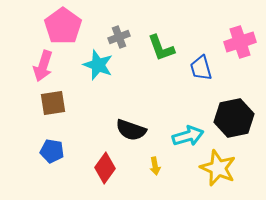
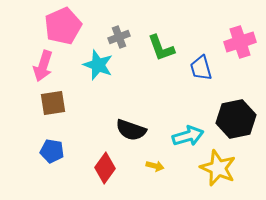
pink pentagon: rotated 12 degrees clockwise
black hexagon: moved 2 px right, 1 px down
yellow arrow: rotated 66 degrees counterclockwise
